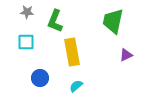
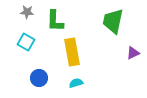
green L-shape: rotated 20 degrees counterclockwise
cyan square: rotated 30 degrees clockwise
purple triangle: moved 7 px right, 2 px up
blue circle: moved 1 px left
cyan semicircle: moved 3 px up; rotated 24 degrees clockwise
